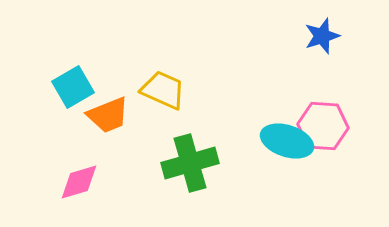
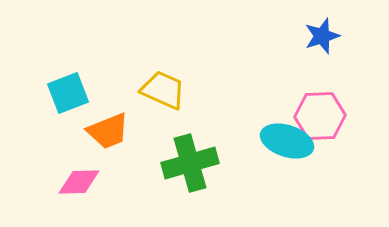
cyan square: moved 5 px left, 6 px down; rotated 9 degrees clockwise
orange trapezoid: moved 16 px down
pink hexagon: moved 3 px left, 10 px up; rotated 6 degrees counterclockwise
pink diamond: rotated 15 degrees clockwise
